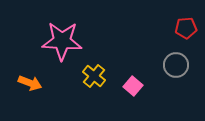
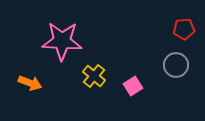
red pentagon: moved 2 px left, 1 px down
pink square: rotated 18 degrees clockwise
